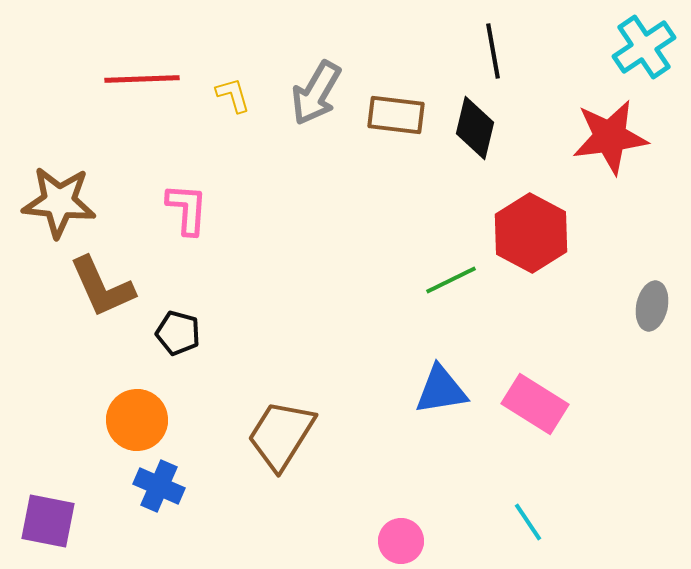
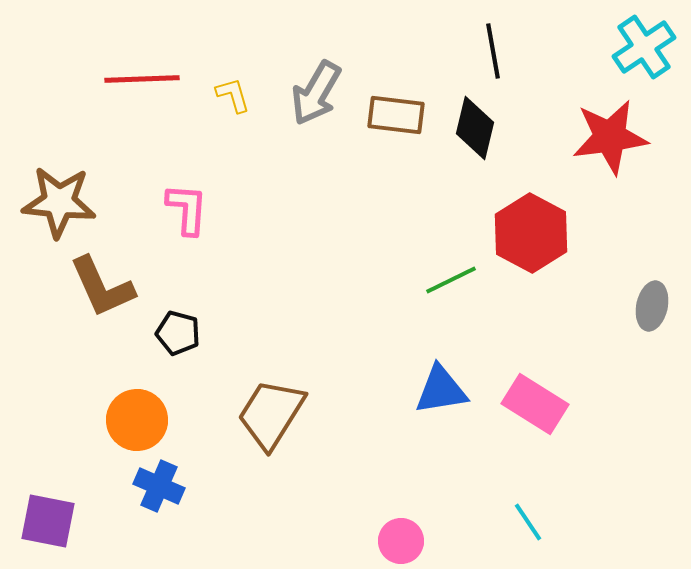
brown trapezoid: moved 10 px left, 21 px up
